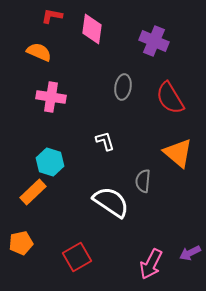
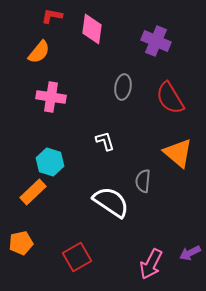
purple cross: moved 2 px right
orange semicircle: rotated 105 degrees clockwise
